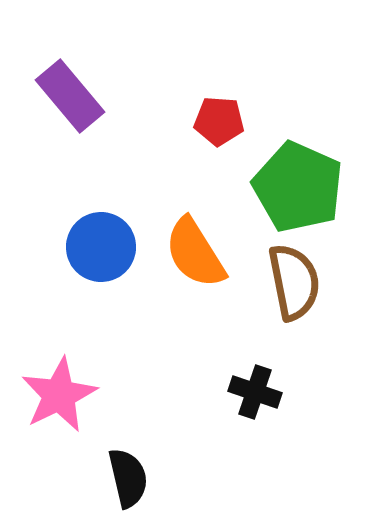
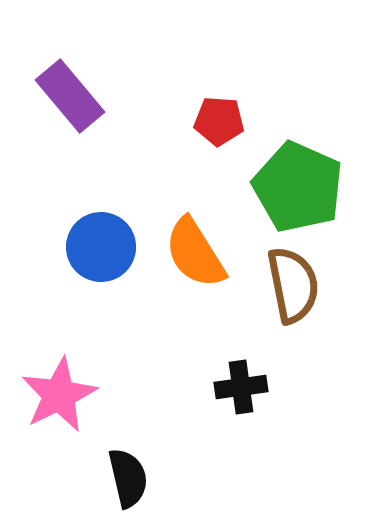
brown semicircle: moved 1 px left, 3 px down
black cross: moved 14 px left, 5 px up; rotated 27 degrees counterclockwise
